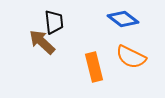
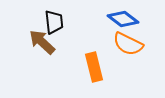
orange semicircle: moved 3 px left, 13 px up
